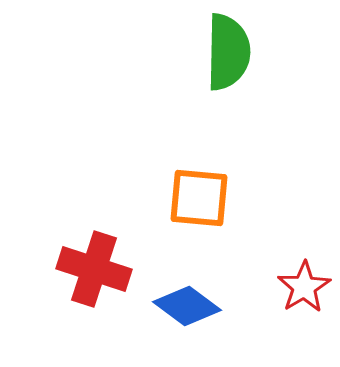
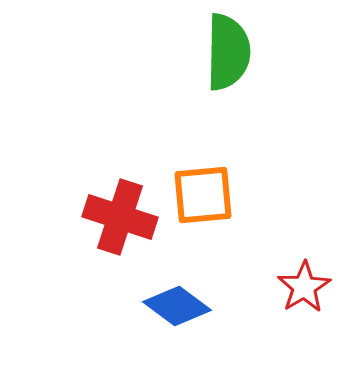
orange square: moved 4 px right, 3 px up; rotated 10 degrees counterclockwise
red cross: moved 26 px right, 52 px up
blue diamond: moved 10 px left
